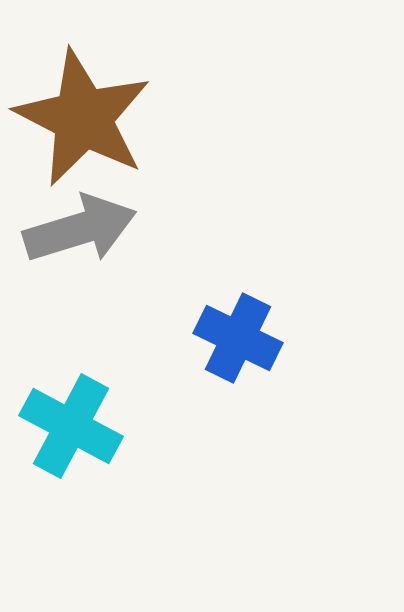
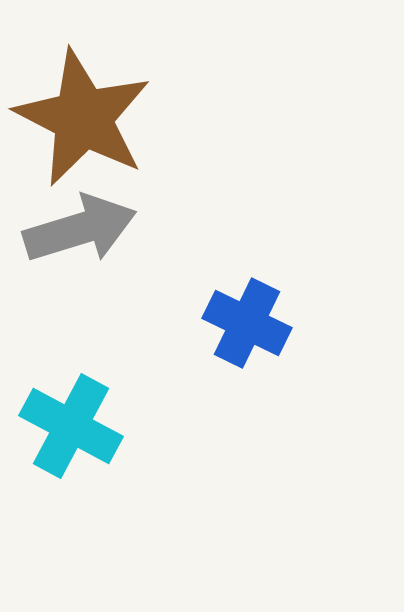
blue cross: moved 9 px right, 15 px up
